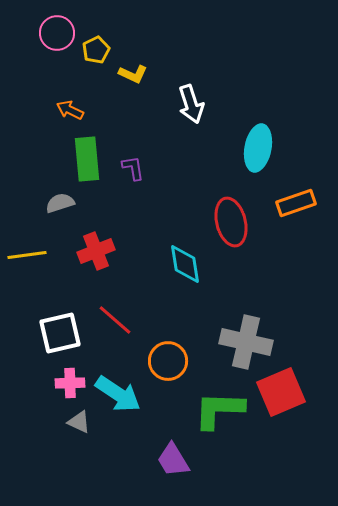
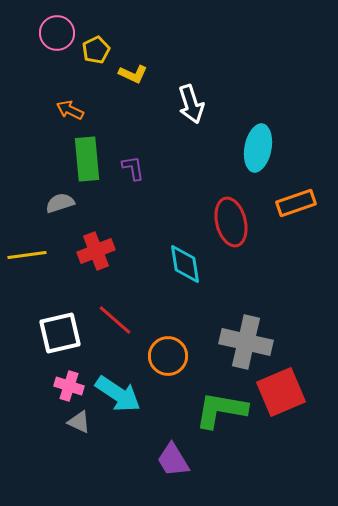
orange circle: moved 5 px up
pink cross: moved 1 px left, 3 px down; rotated 20 degrees clockwise
green L-shape: moved 2 px right; rotated 8 degrees clockwise
